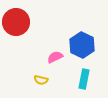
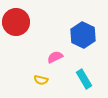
blue hexagon: moved 1 px right, 10 px up
cyan rectangle: rotated 42 degrees counterclockwise
